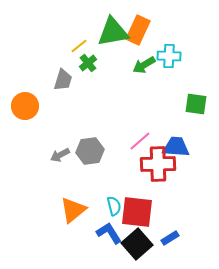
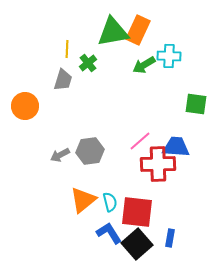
yellow line: moved 12 px left, 3 px down; rotated 48 degrees counterclockwise
cyan semicircle: moved 4 px left, 4 px up
orange triangle: moved 10 px right, 10 px up
blue rectangle: rotated 48 degrees counterclockwise
